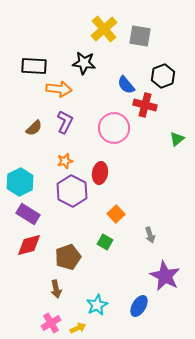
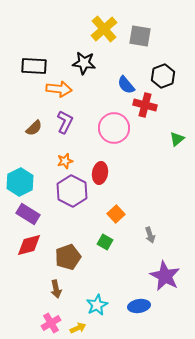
blue ellipse: rotated 50 degrees clockwise
